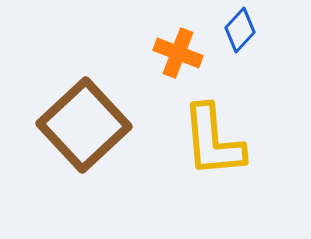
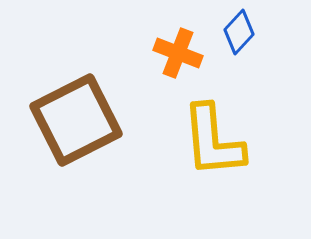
blue diamond: moved 1 px left, 2 px down
brown square: moved 8 px left, 5 px up; rotated 16 degrees clockwise
